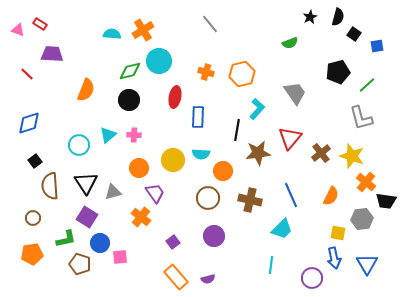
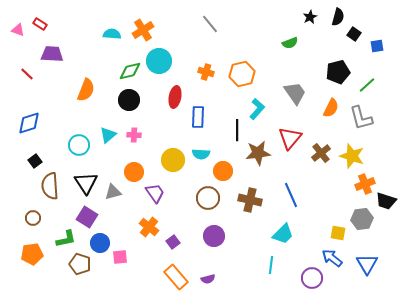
black line at (237, 130): rotated 10 degrees counterclockwise
orange circle at (139, 168): moved 5 px left, 4 px down
orange cross at (366, 182): moved 1 px left, 2 px down; rotated 30 degrees clockwise
orange semicircle at (331, 196): moved 88 px up
black trapezoid at (386, 201): rotated 10 degrees clockwise
orange cross at (141, 217): moved 8 px right, 10 px down
cyan trapezoid at (282, 229): moved 1 px right, 5 px down
blue arrow at (334, 258): moved 2 px left; rotated 140 degrees clockwise
